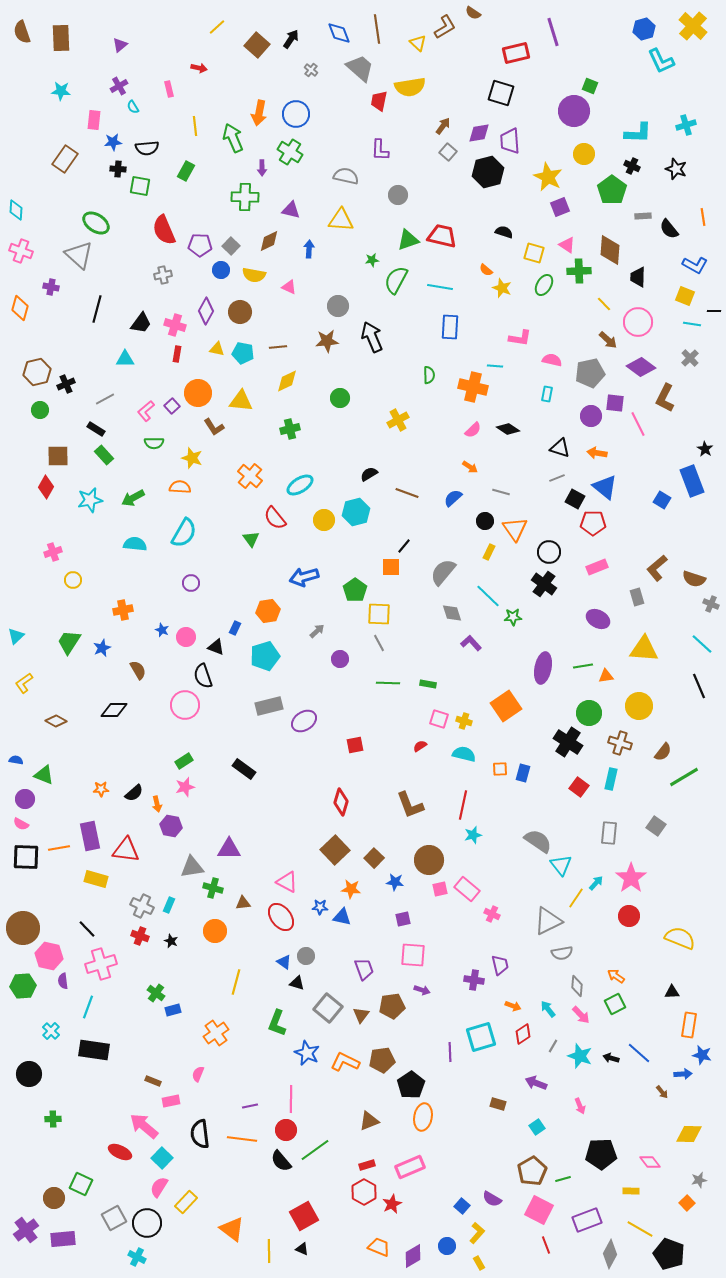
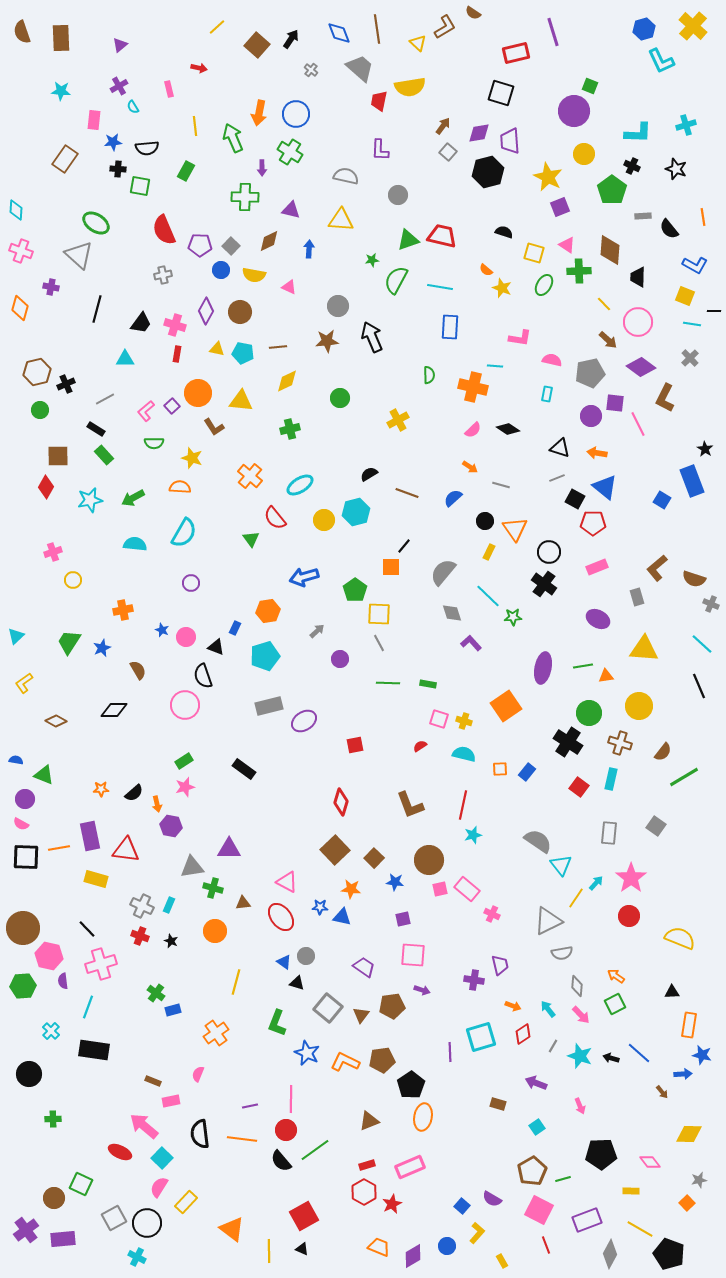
gray line at (501, 492): moved 7 px up
blue rectangle at (523, 773): moved 4 px right, 1 px up; rotated 24 degrees clockwise
purple trapezoid at (364, 969): moved 2 px up; rotated 35 degrees counterclockwise
yellow rectangle at (479, 1263): moved 23 px right, 2 px up
